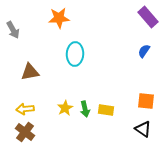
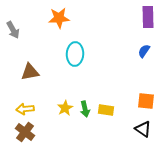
purple rectangle: rotated 40 degrees clockwise
